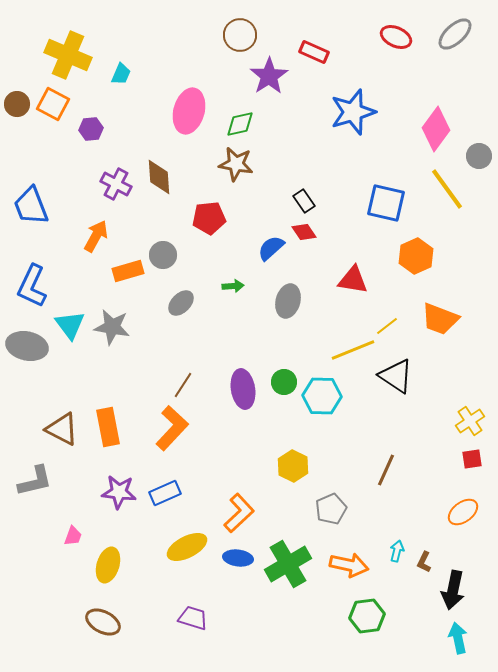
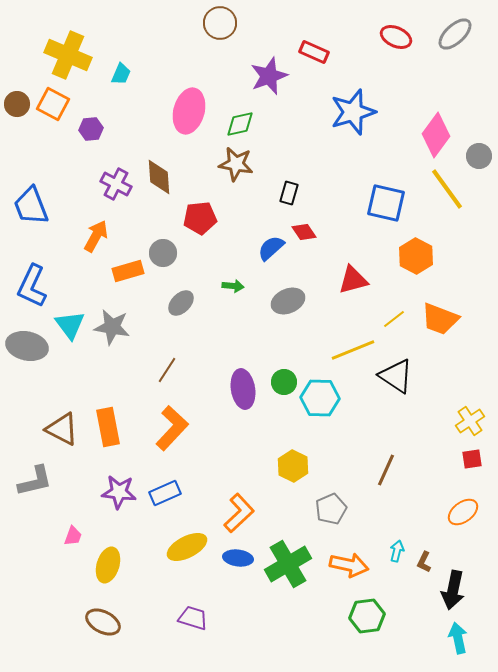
brown circle at (240, 35): moved 20 px left, 12 px up
purple star at (269, 76): rotated 12 degrees clockwise
pink diamond at (436, 129): moved 6 px down
black rectangle at (304, 201): moved 15 px left, 8 px up; rotated 50 degrees clockwise
red pentagon at (209, 218): moved 9 px left
gray circle at (163, 255): moved 2 px up
orange hexagon at (416, 256): rotated 8 degrees counterclockwise
red triangle at (353, 280): rotated 24 degrees counterclockwise
green arrow at (233, 286): rotated 10 degrees clockwise
gray ellipse at (288, 301): rotated 52 degrees clockwise
yellow line at (387, 326): moved 7 px right, 7 px up
brown line at (183, 385): moved 16 px left, 15 px up
cyan hexagon at (322, 396): moved 2 px left, 2 px down
